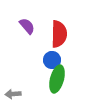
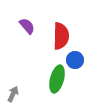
red semicircle: moved 2 px right, 2 px down
blue circle: moved 23 px right
gray arrow: rotated 119 degrees clockwise
